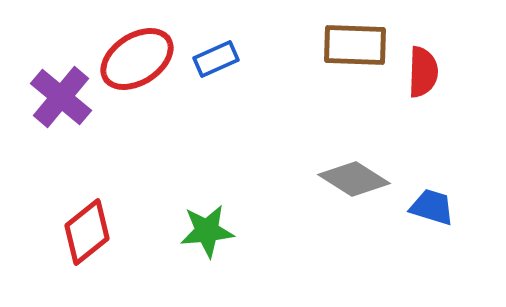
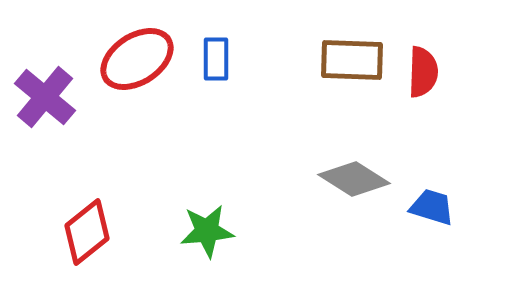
brown rectangle: moved 3 px left, 15 px down
blue rectangle: rotated 66 degrees counterclockwise
purple cross: moved 16 px left
